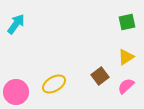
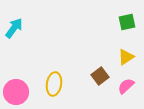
cyan arrow: moved 2 px left, 4 px down
yellow ellipse: rotated 50 degrees counterclockwise
